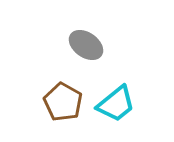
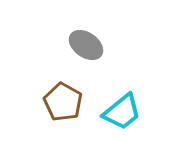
cyan trapezoid: moved 6 px right, 8 px down
